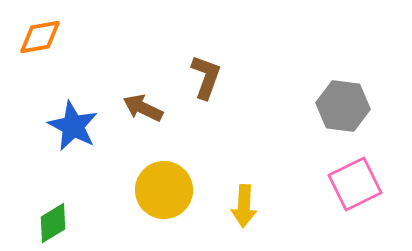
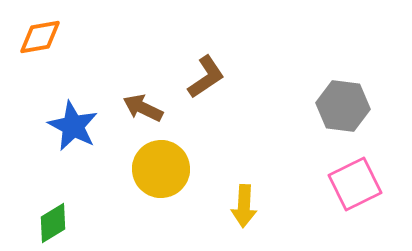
brown L-shape: rotated 36 degrees clockwise
yellow circle: moved 3 px left, 21 px up
